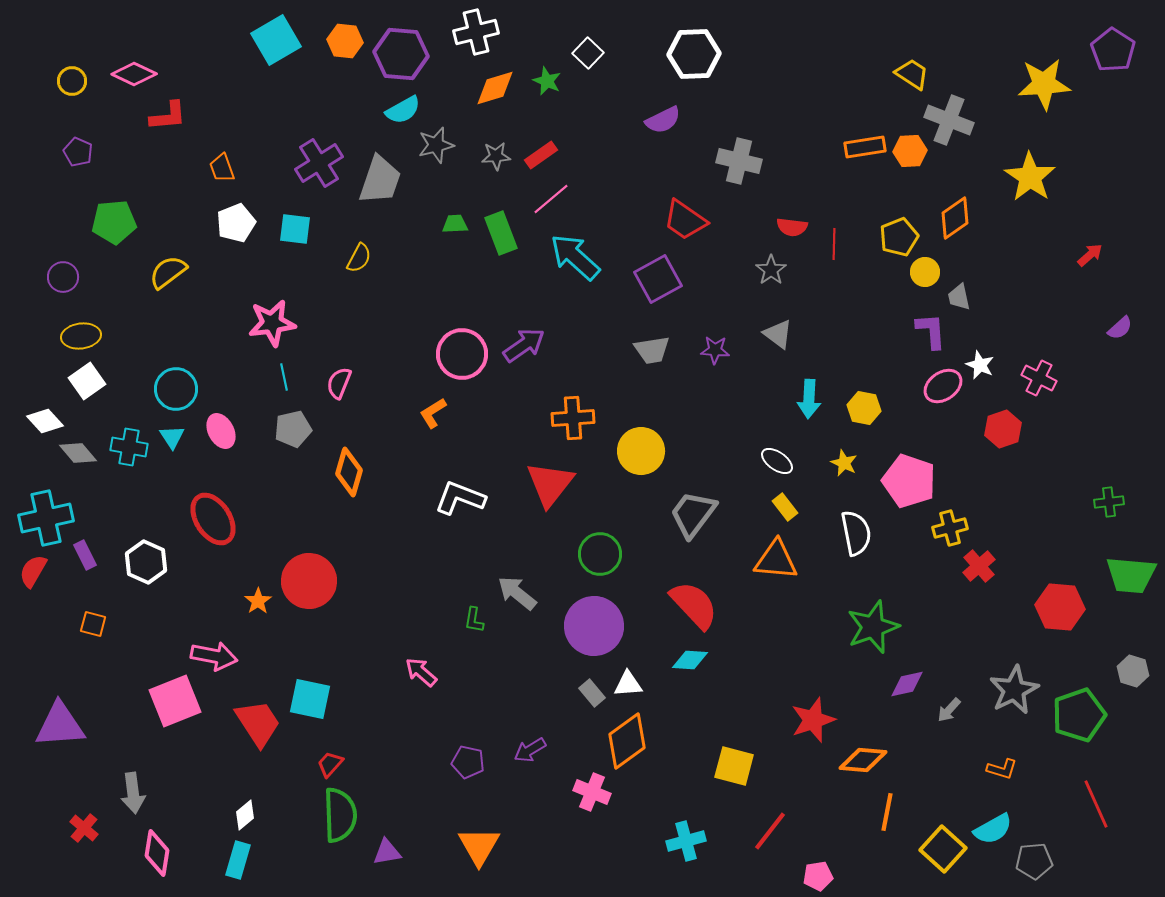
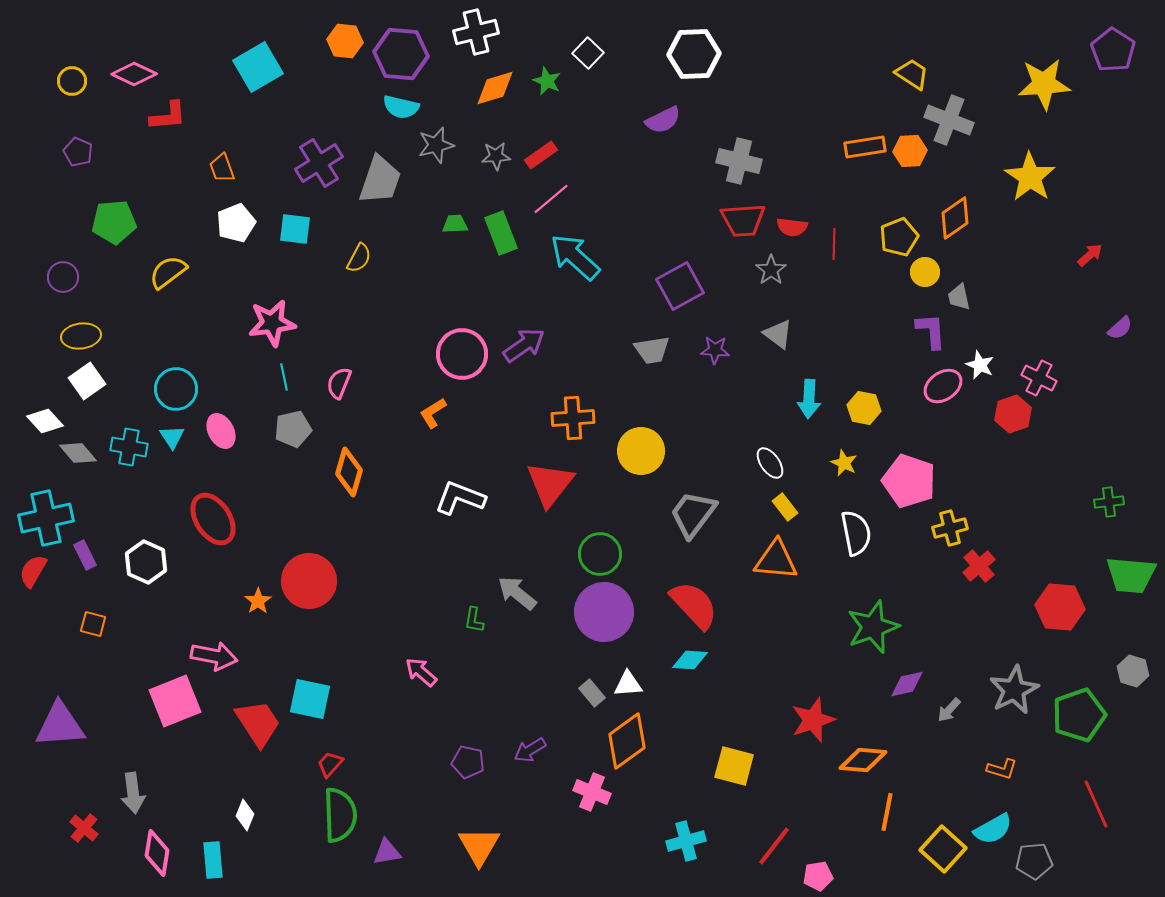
cyan square at (276, 40): moved 18 px left, 27 px down
cyan semicircle at (403, 110): moved 2 px left, 3 px up; rotated 42 degrees clockwise
red trapezoid at (685, 220): moved 58 px right; rotated 39 degrees counterclockwise
purple square at (658, 279): moved 22 px right, 7 px down
red hexagon at (1003, 429): moved 10 px right, 15 px up
white ellipse at (777, 461): moved 7 px left, 2 px down; rotated 20 degrees clockwise
purple circle at (594, 626): moved 10 px right, 14 px up
white diamond at (245, 815): rotated 28 degrees counterclockwise
red line at (770, 831): moved 4 px right, 15 px down
cyan rectangle at (238, 860): moved 25 px left; rotated 21 degrees counterclockwise
